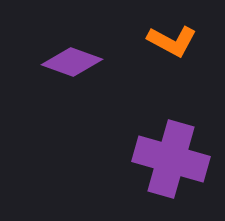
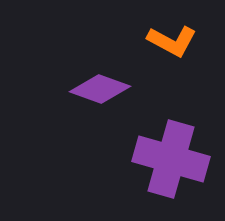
purple diamond: moved 28 px right, 27 px down
